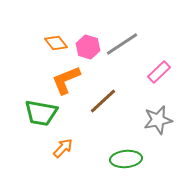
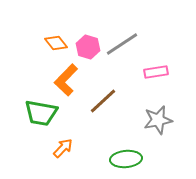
pink rectangle: moved 3 px left; rotated 35 degrees clockwise
orange L-shape: rotated 24 degrees counterclockwise
